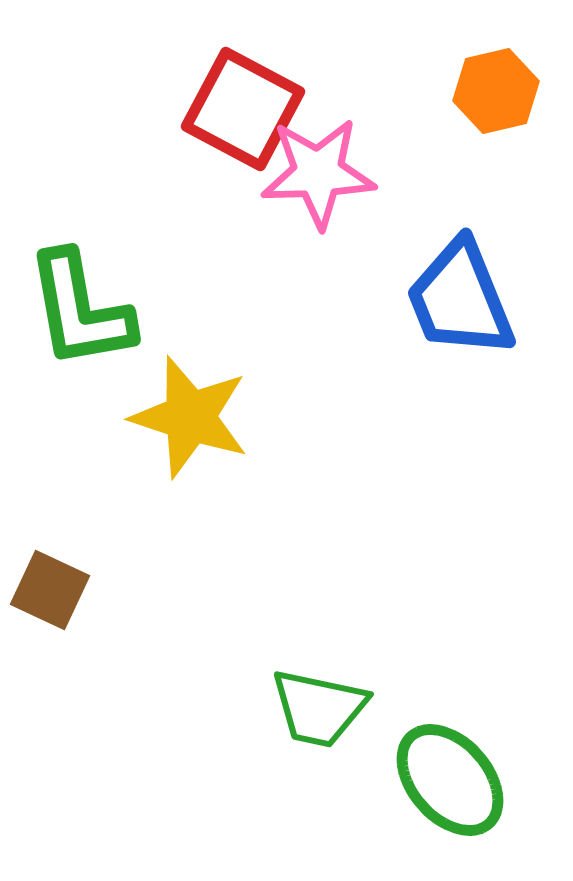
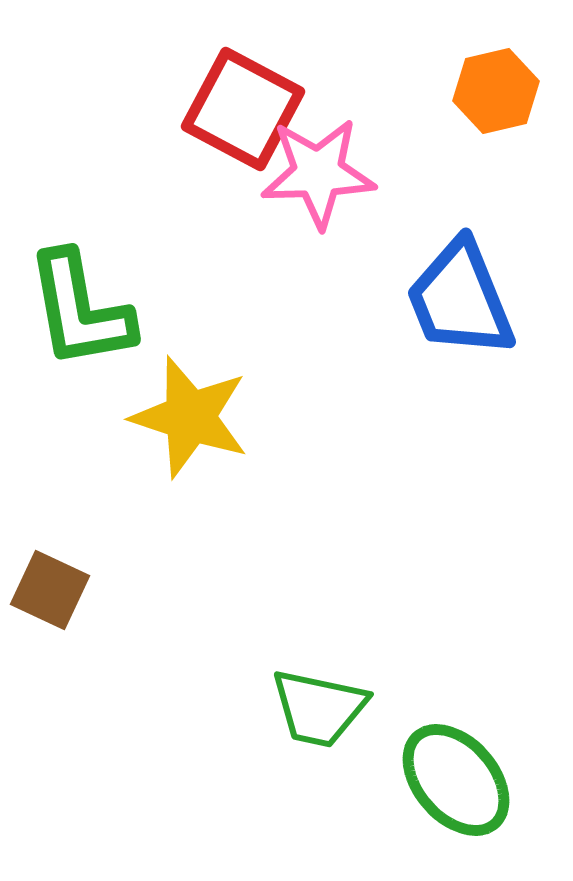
green ellipse: moved 6 px right
